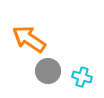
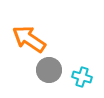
gray circle: moved 1 px right, 1 px up
